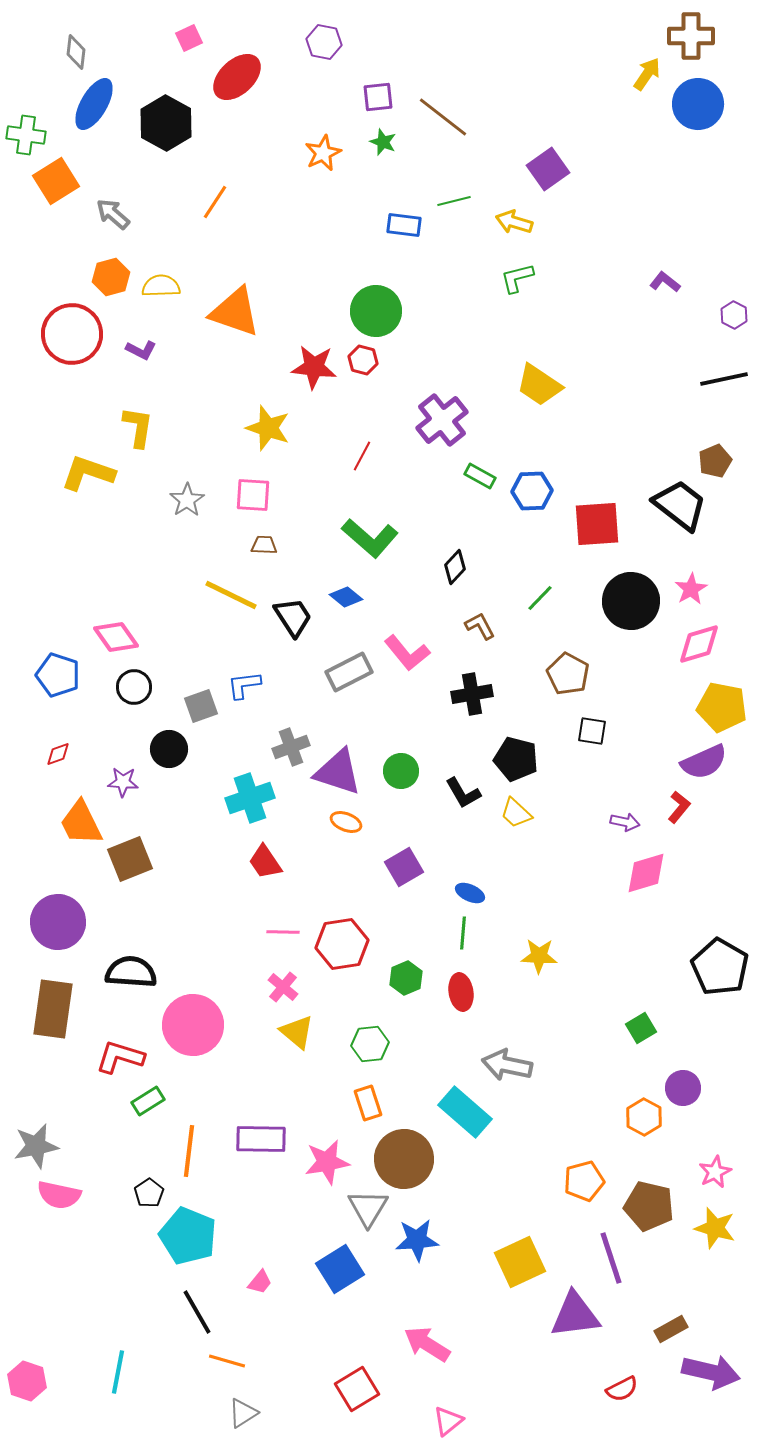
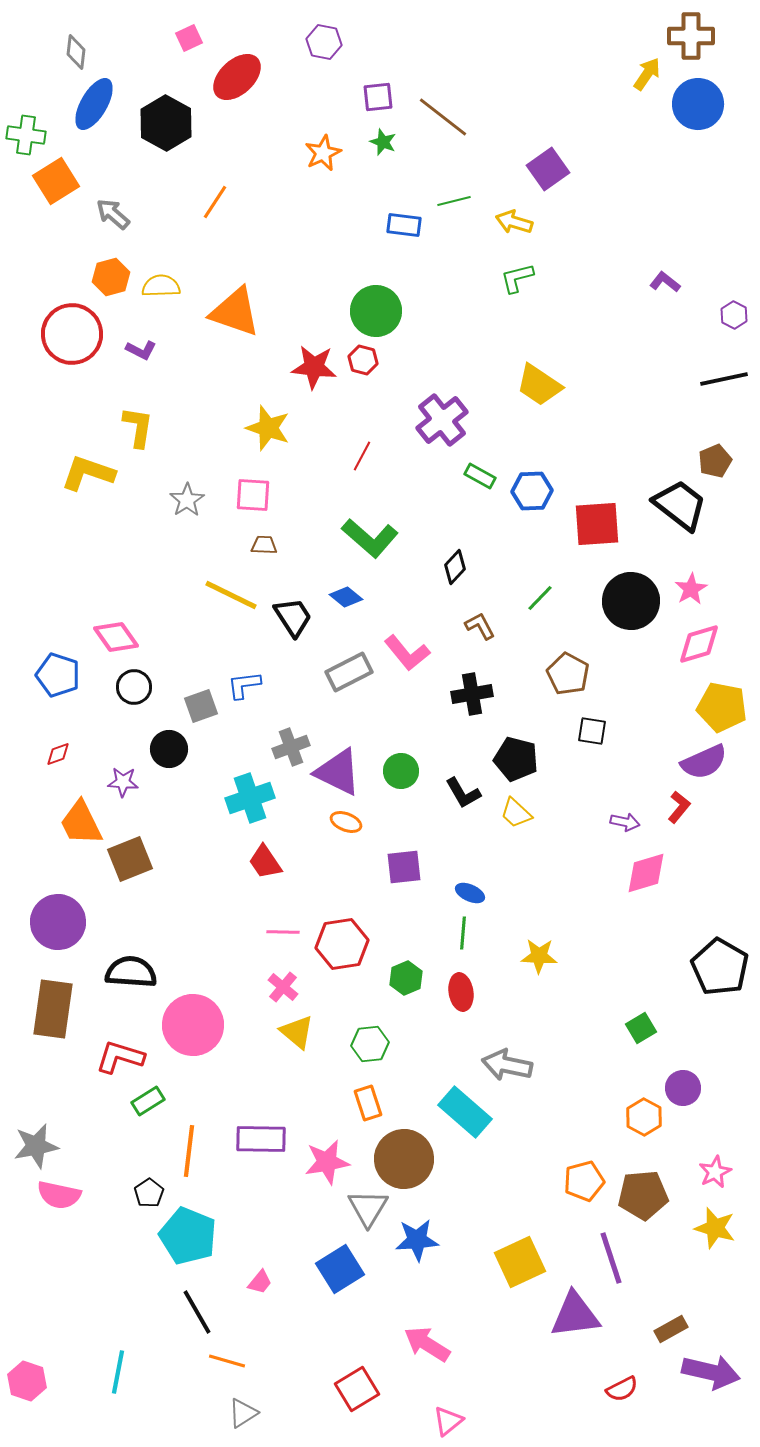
purple triangle at (338, 772): rotated 8 degrees clockwise
purple square at (404, 867): rotated 24 degrees clockwise
brown pentagon at (649, 1206): moved 6 px left, 11 px up; rotated 18 degrees counterclockwise
